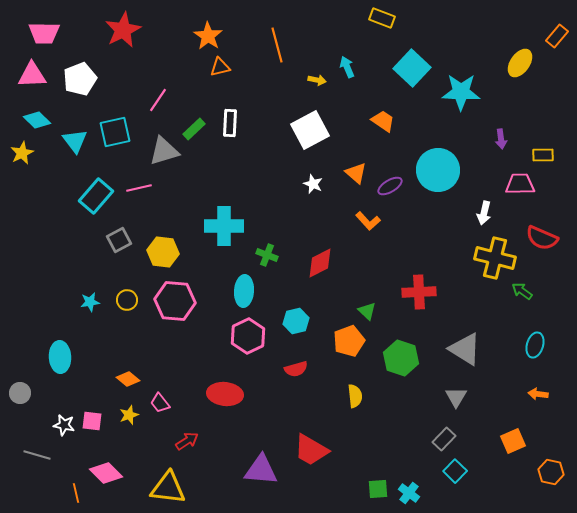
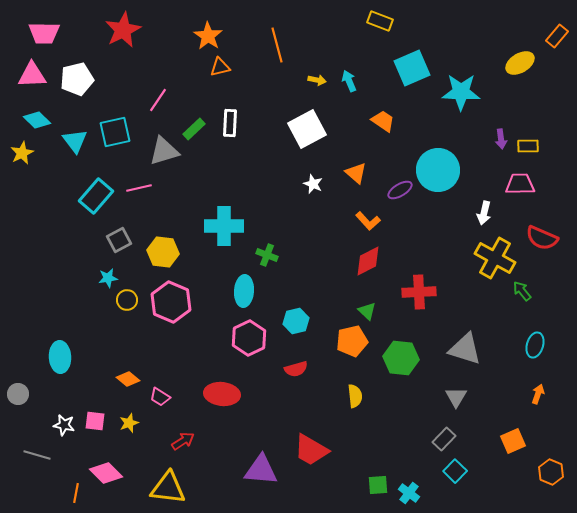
yellow rectangle at (382, 18): moved 2 px left, 3 px down
yellow ellipse at (520, 63): rotated 24 degrees clockwise
cyan arrow at (347, 67): moved 2 px right, 14 px down
cyan square at (412, 68): rotated 24 degrees clockwise
white pentagon at (80, 79): moved 3 px left; rotated 8 degrees clockwise
white square at (310, 130): moved 3 px left, 1 px up
yellow rectangle at (543, 155): moved 15 px left, 9 px up
purple ellipse at (390, 186): moved 10 px right, 4 px down
yellow cross at (495, 258): rotated 15 degrees clockwise
red diamond at (320, 263): moved 48 px right, 2 px up
green arrow at (522, 291): rotated 15 degrees clockwise
pink hexagon at (175, 301): moved 4 px left, 1 px down; rotated 18 degrees clockwise
cyan star at (90, 302): moved 18 px right, 24 px up
pink hexagon at (248, 336): moved 1 px right, 2 px down
orange pentagon at (349, 341): moved 3 px right; rotated 8 degrees clockwise
gray triangle at (465, 349): rotated 15 degrees counterclockwise
green hexagon at (401, 358): rotated 12 degrees counterclockwise
gray circle at (20, 393): moved 2 px left, 1 px down
red ellipse at (225, 394): moved 3 px left
orange arrow at (538, 394): rotated 102 degrees clockwise
pink trapezoid at (160, 403): moved 6 px up; rotated 20 degrees counterclockwise
yellow star at (129, 415): moved 8 px down
pink square at (92, 421): moved 3 px right
red arrow at (187, 441): moved 4 px left
orange hexagon at (551, 472): rotated 10 degrees clockwise
green square at (378, 489): moved 4 px up
orange line at (76, 493): rotated 24 degrees clockwise
